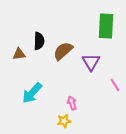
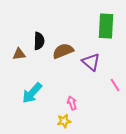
brown semicircle: rotated 20 degrees clockwise
purple triangle: rotated 18 degrees counterclockwise
